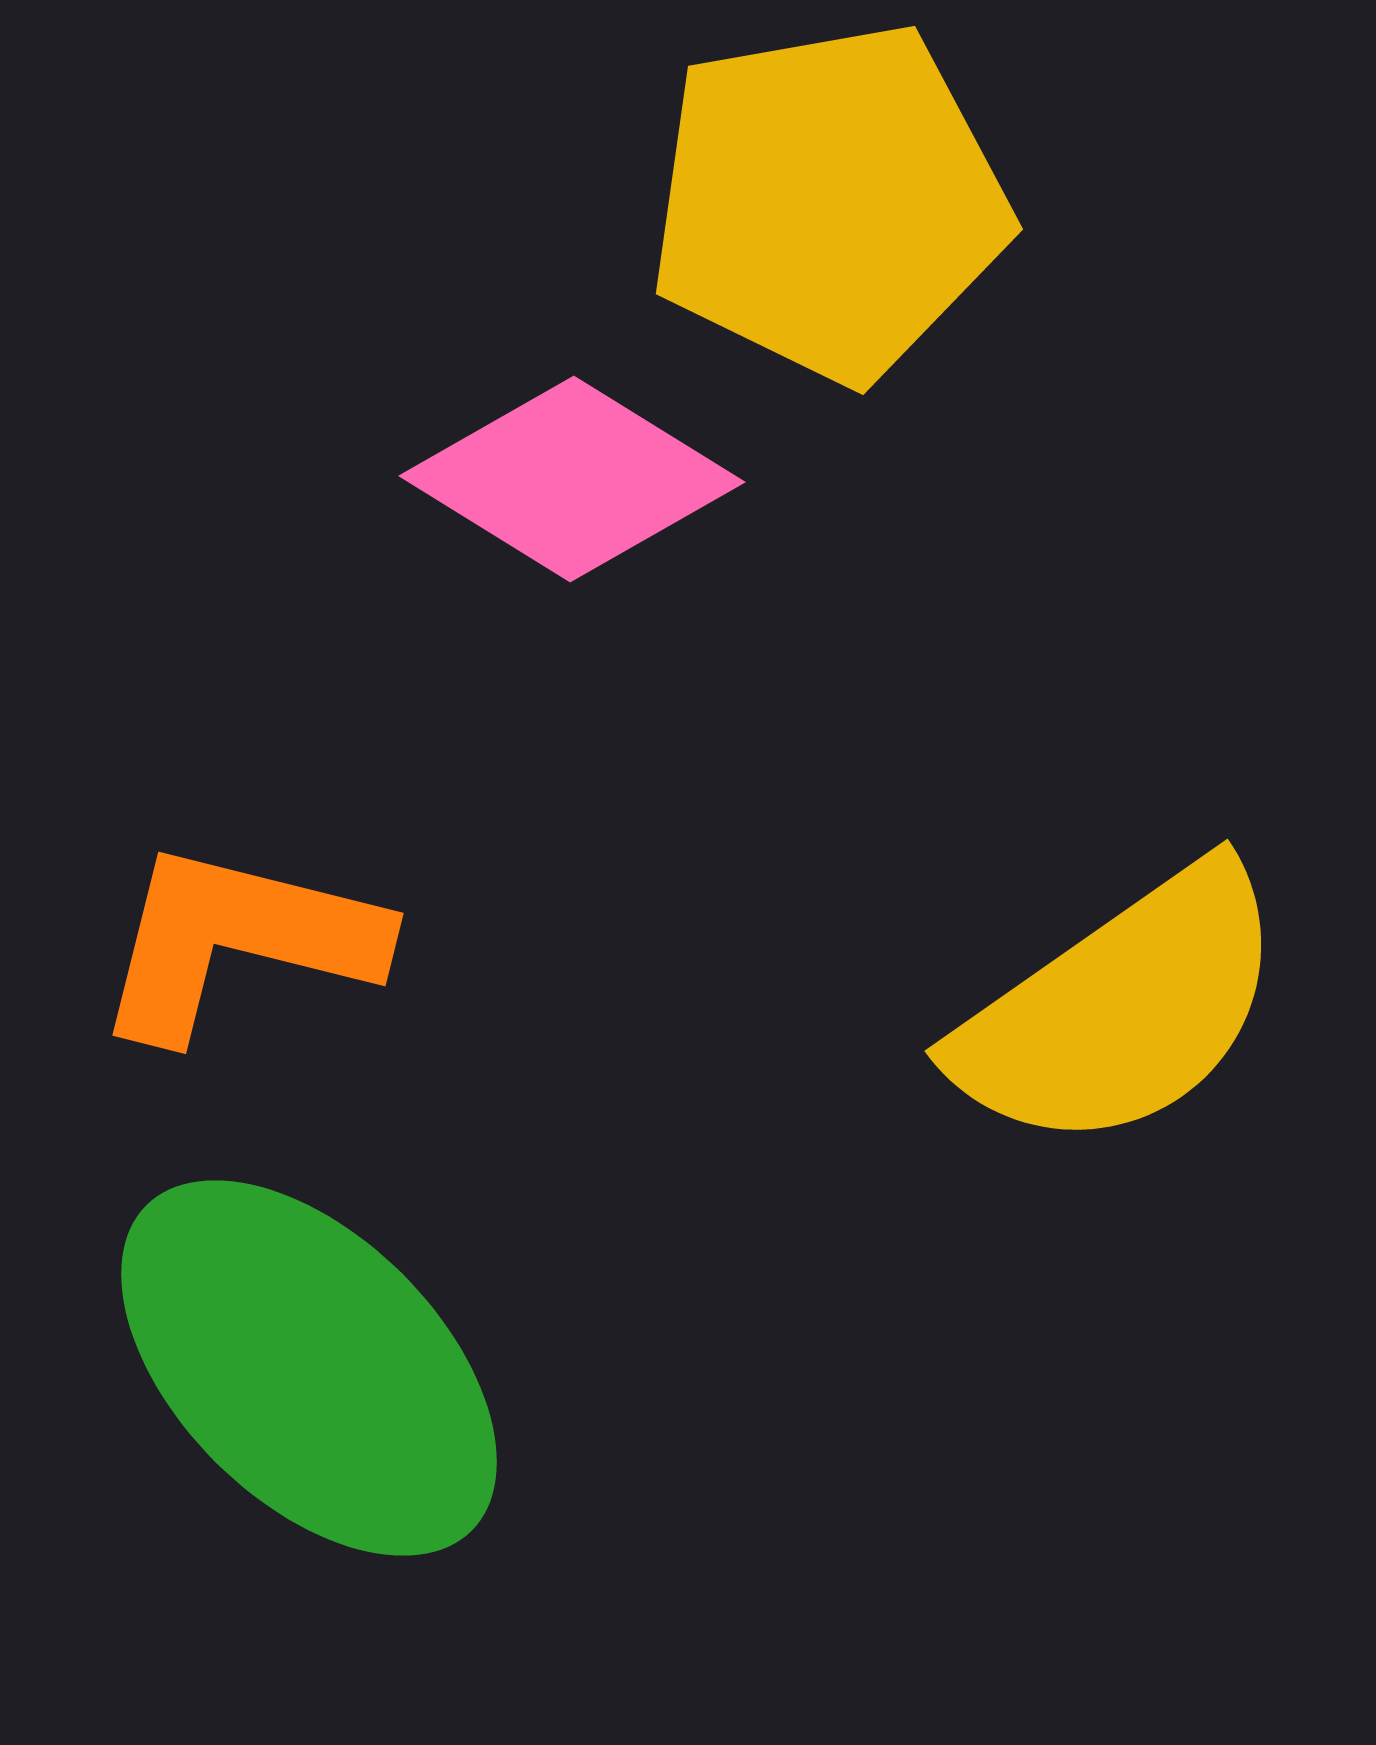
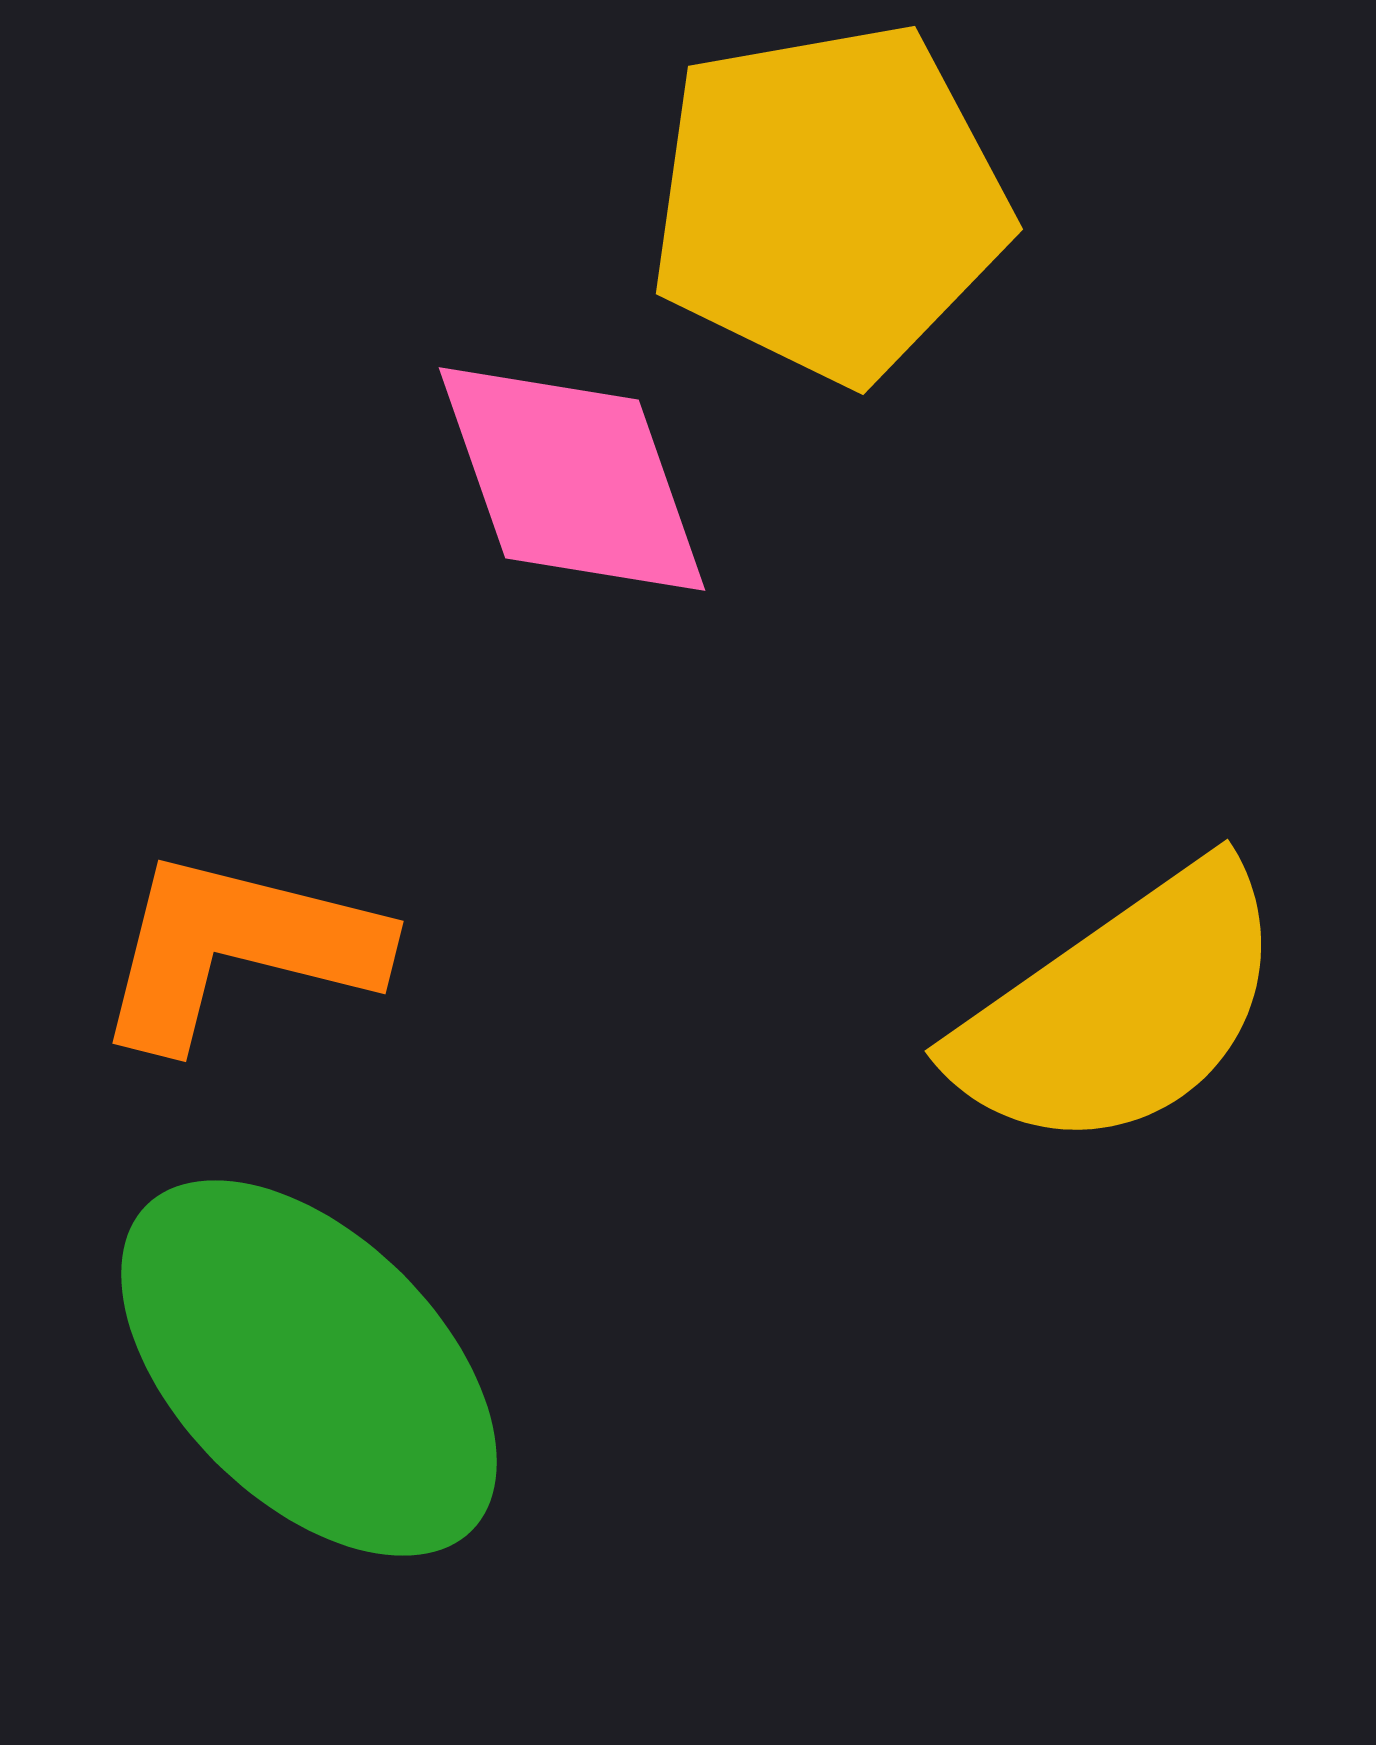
pink diamond: rotated 39 degrees clockwise
orange L-shape: moved 8 px down
